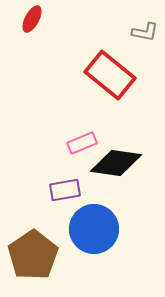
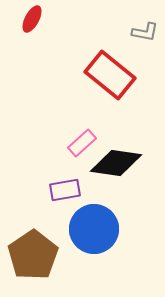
pink rectangle: rotated 20 degrees counterclockwise
